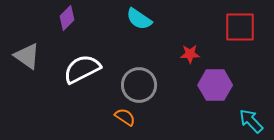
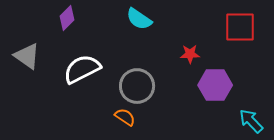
gray circle: moved 2 px left, 1 px down
